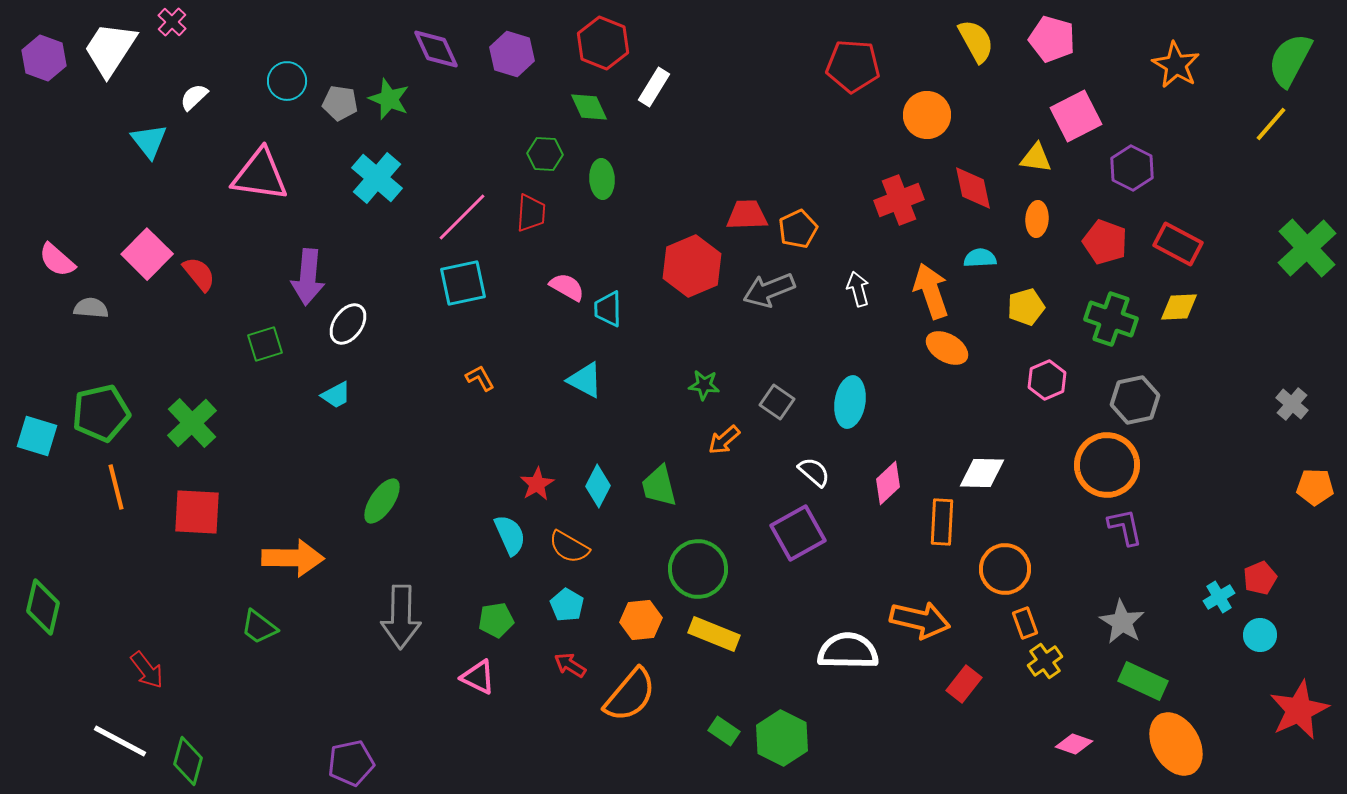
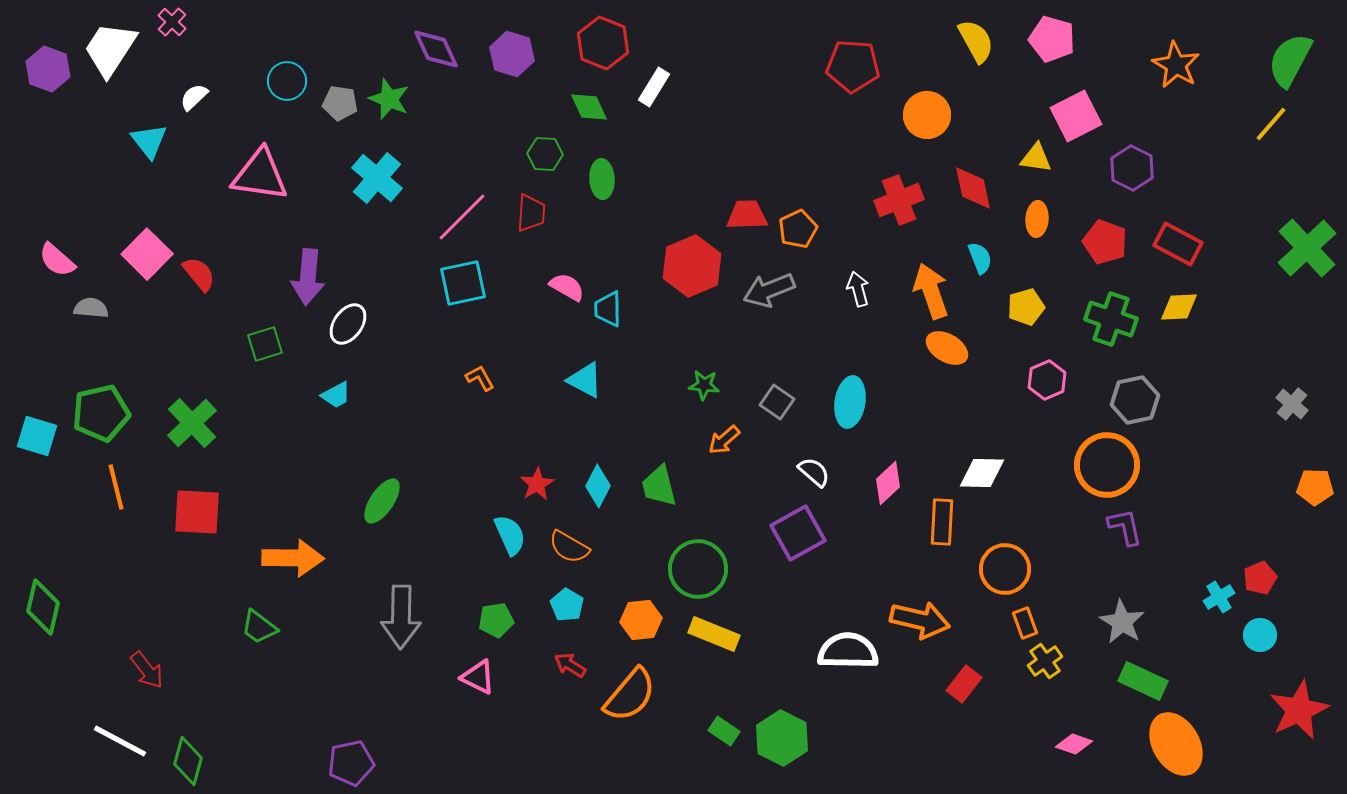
purple hexagon at (44, 58): moved 4 px right, 11 px down
cyan semicircle at (980, 258): rotated 72 degrees clockwise
